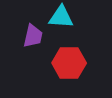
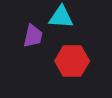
red hexagon: moved 3 px right, 2 px up
